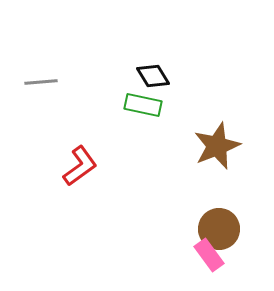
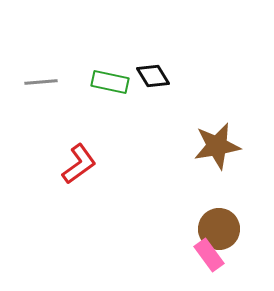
green rectangle: moved 33 px left, 23 px up
brown star: rotated 12 degrees clockwise
red L-shape: moved 1 px left, 2 px up
